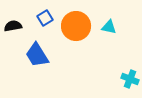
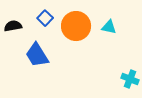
blue square: rotated 14 degrees counterclockwise
